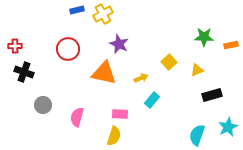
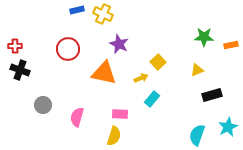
yellow cross: rotated 36 degrees counterclockwise
yellow square: moved 11 px left
black cross: moved 4 px left, 2 px up
cyan rectangle: moved 1 px up
